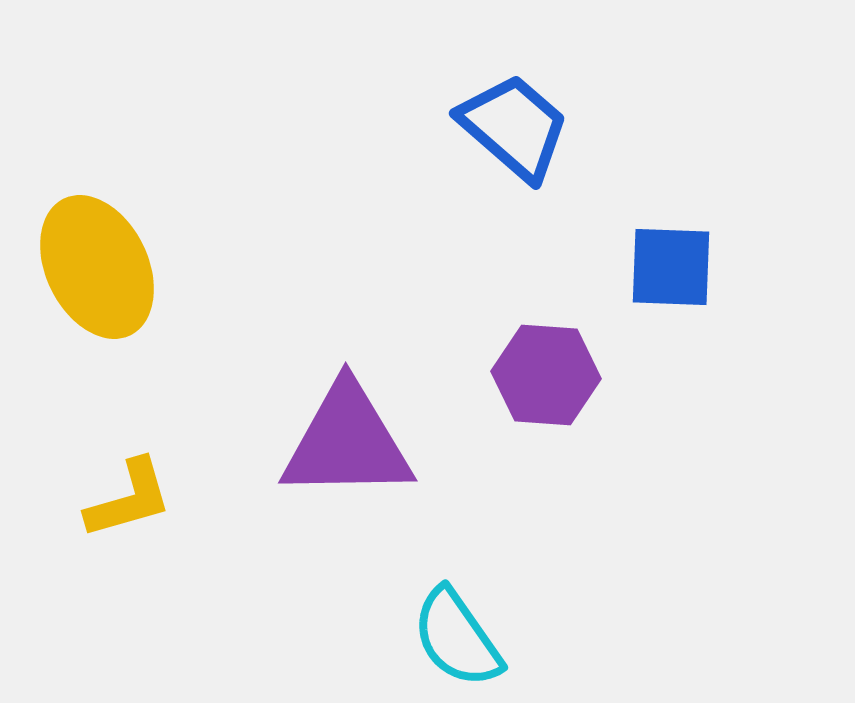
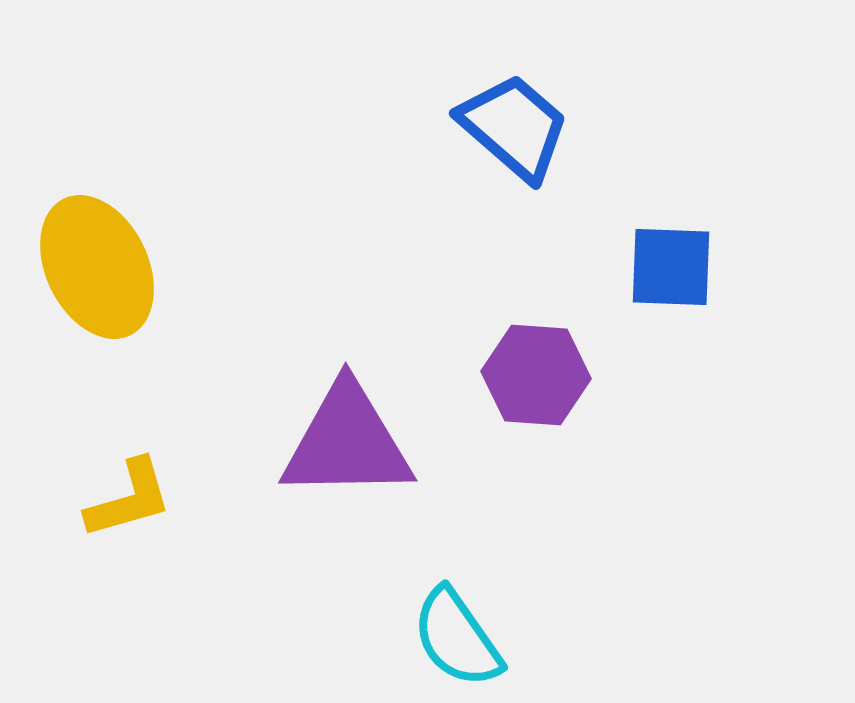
purple hexagon: moved 10 px left
